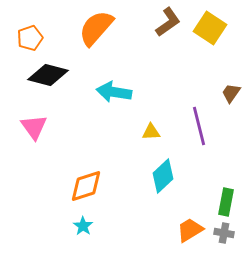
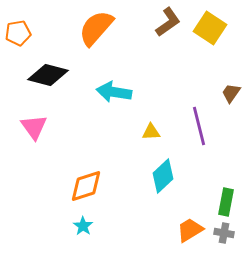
orange pentagon: moved 12 px left, 5 px up; rotated 10 degrees clockwise
